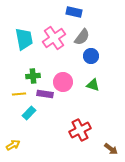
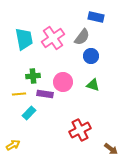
blue rectangle: moved 22 px right, 5 px down
pink cross: moved 1 px left
